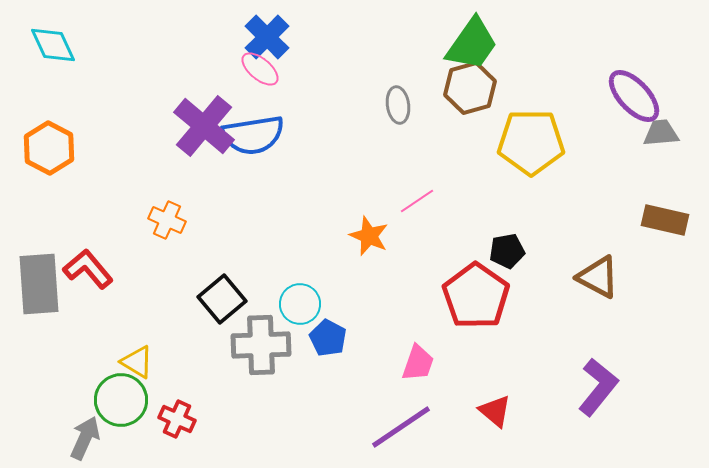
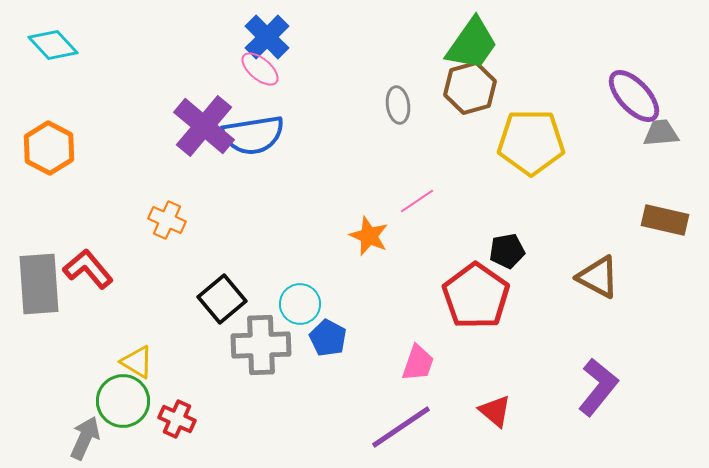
cyan diamond: rotated 18 degrees counterclockwise
green circle: moved 2 px right, 1 px down
